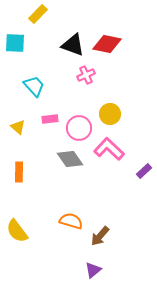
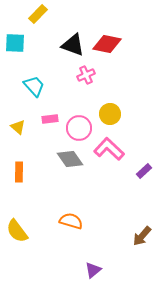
brown arrow: moved 42 px right
